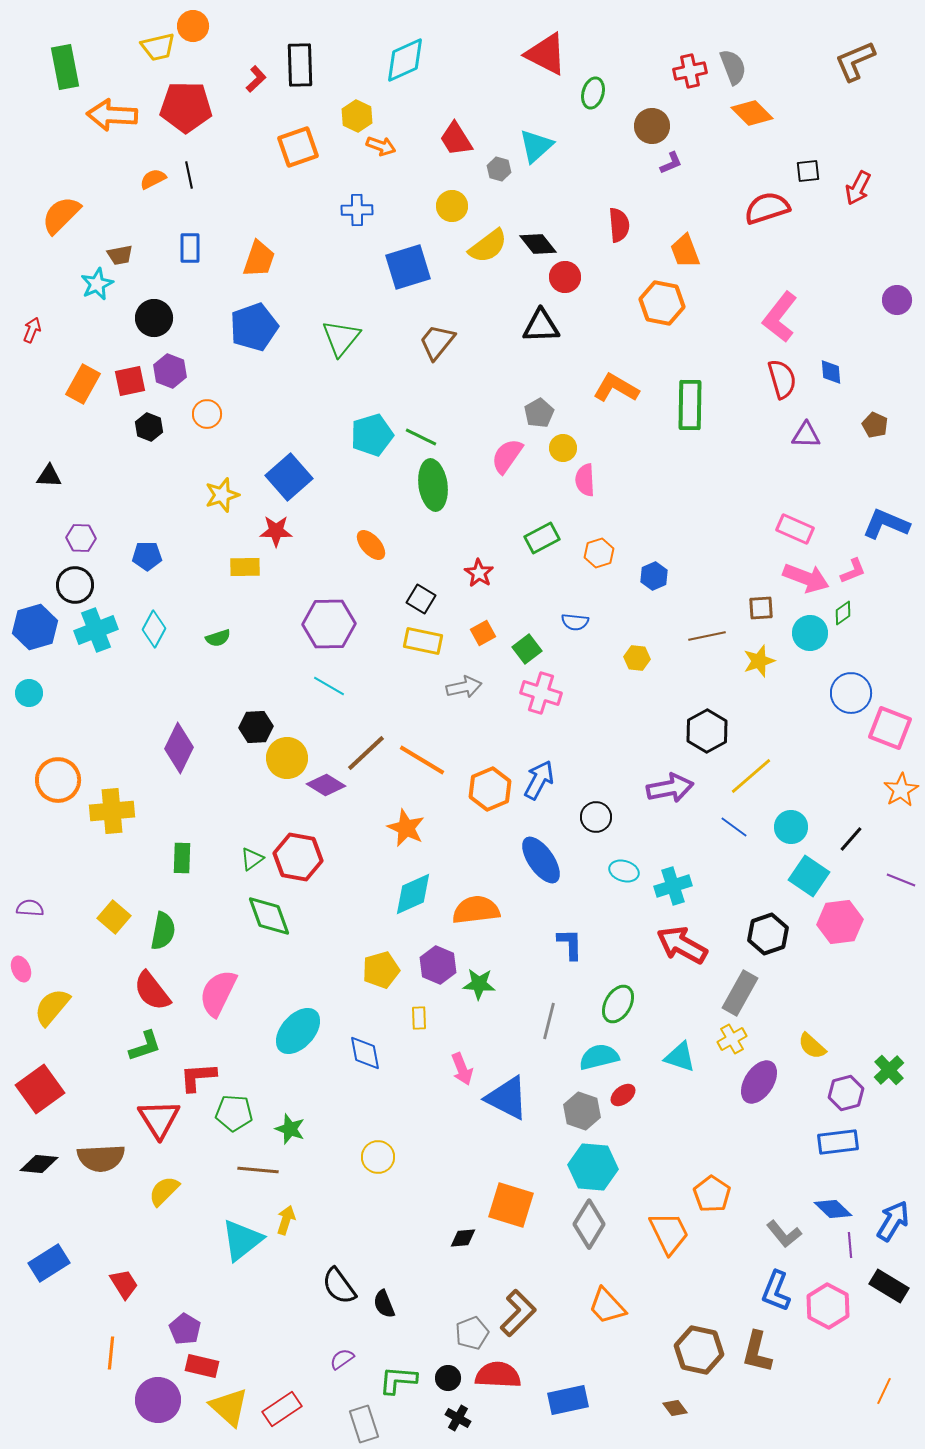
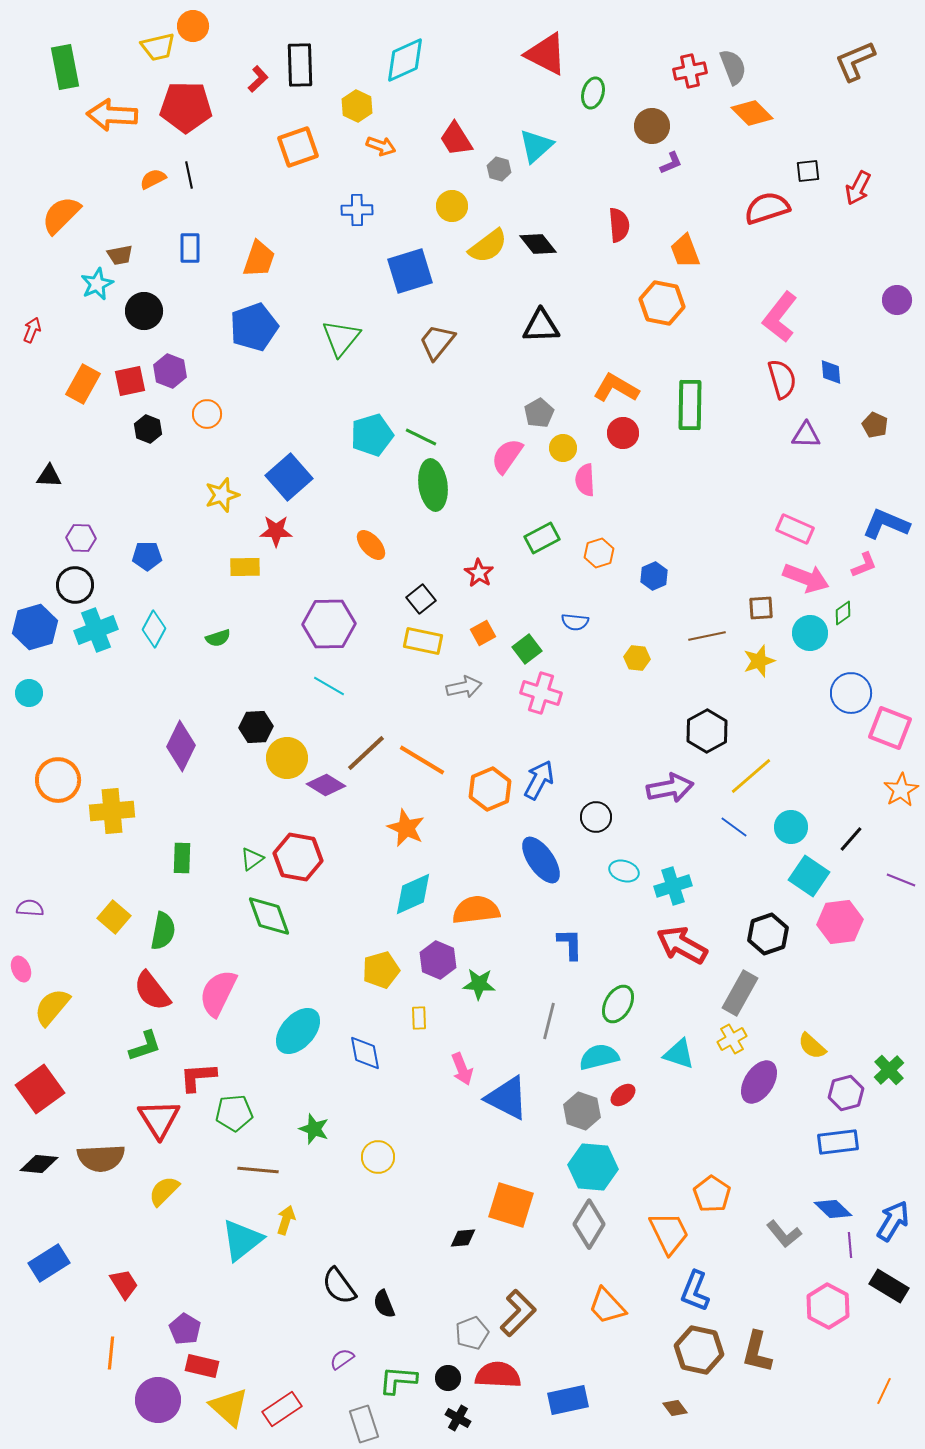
red L-shape at (256, 79): moved 2 px right
yellow hexagon at (357, 116): moved 10 px up
blue square at (408, 267): moved 2 px right, 4 px down
red circle at (565, 277): moved 58 px right, 156 px down
black circle at (154, 318): moved 10 px left, 7 px up
black hexagon at (149, 427): moved 1 px left, 2 px down
pink L-shape at (853, 571): moved 11 px right, 6 px up
black square at (421, 599): rotated 20 degrees clockwise
purple diamond at (179, 748): moved 2 px right, 2 px up
purple hexagon at (438, 965): moved 5 px up
cyan triangle at (680, 1057): moved 1 px left, 3 px up
green pentagon at (234, 1113): rotated 9 degrees counterclockwise
green star at (290, 1129): moved 24 px right
blue L-shape at (776, 1291): moved 81 px left
